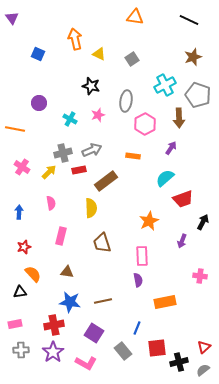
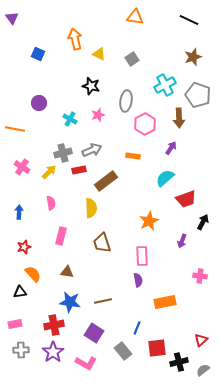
red trapezoid at (183, 199): moved 3 px right
red triangle at (204, 347): moved 3 px left, 7 px up
